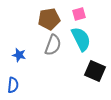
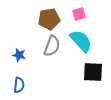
cyan semicircle: moved 2 px down; rotated 15 degrees counterclockwise
gray semicircle: moved 1 px left, 1 px down
black square: moved 2 px left, 1 px down; rotated 20 degrees counterclockwise
blue semicircle: moved 6 px right
